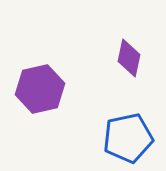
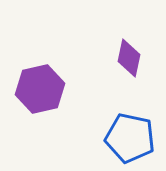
blue pentagon: moved 2 px right; rotated 24 degrees clockwise
